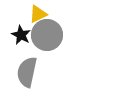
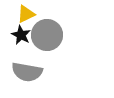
yellow triangle: moved 12 px left
gray semicircle: rotated 92 degrees counterclockwise
